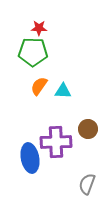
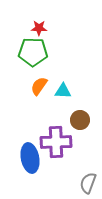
brown circle: moved 8 px left, 9 px up
gray semicircle: moved 1 px right, 1 px up
